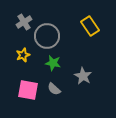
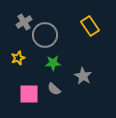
gray circle: moved 2 px left, 1 px up
yellow star: moved 5 px left, 3 px down
green star: rotated 14 degrees counterclockwise
pink square: moved 1 px right, 4 px down; rotated 10 degrees counterclockwise
